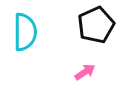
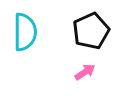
black pentagon: moved 5 px left, 6 px down
